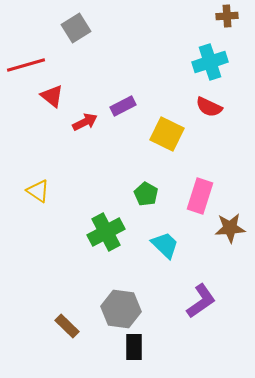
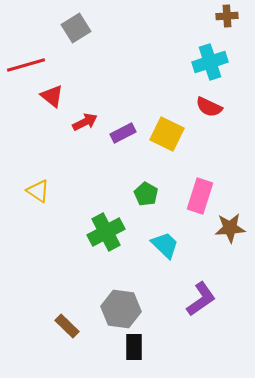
purple rectangle: moved 27 px down
purple L-shape: moved 2 px up
